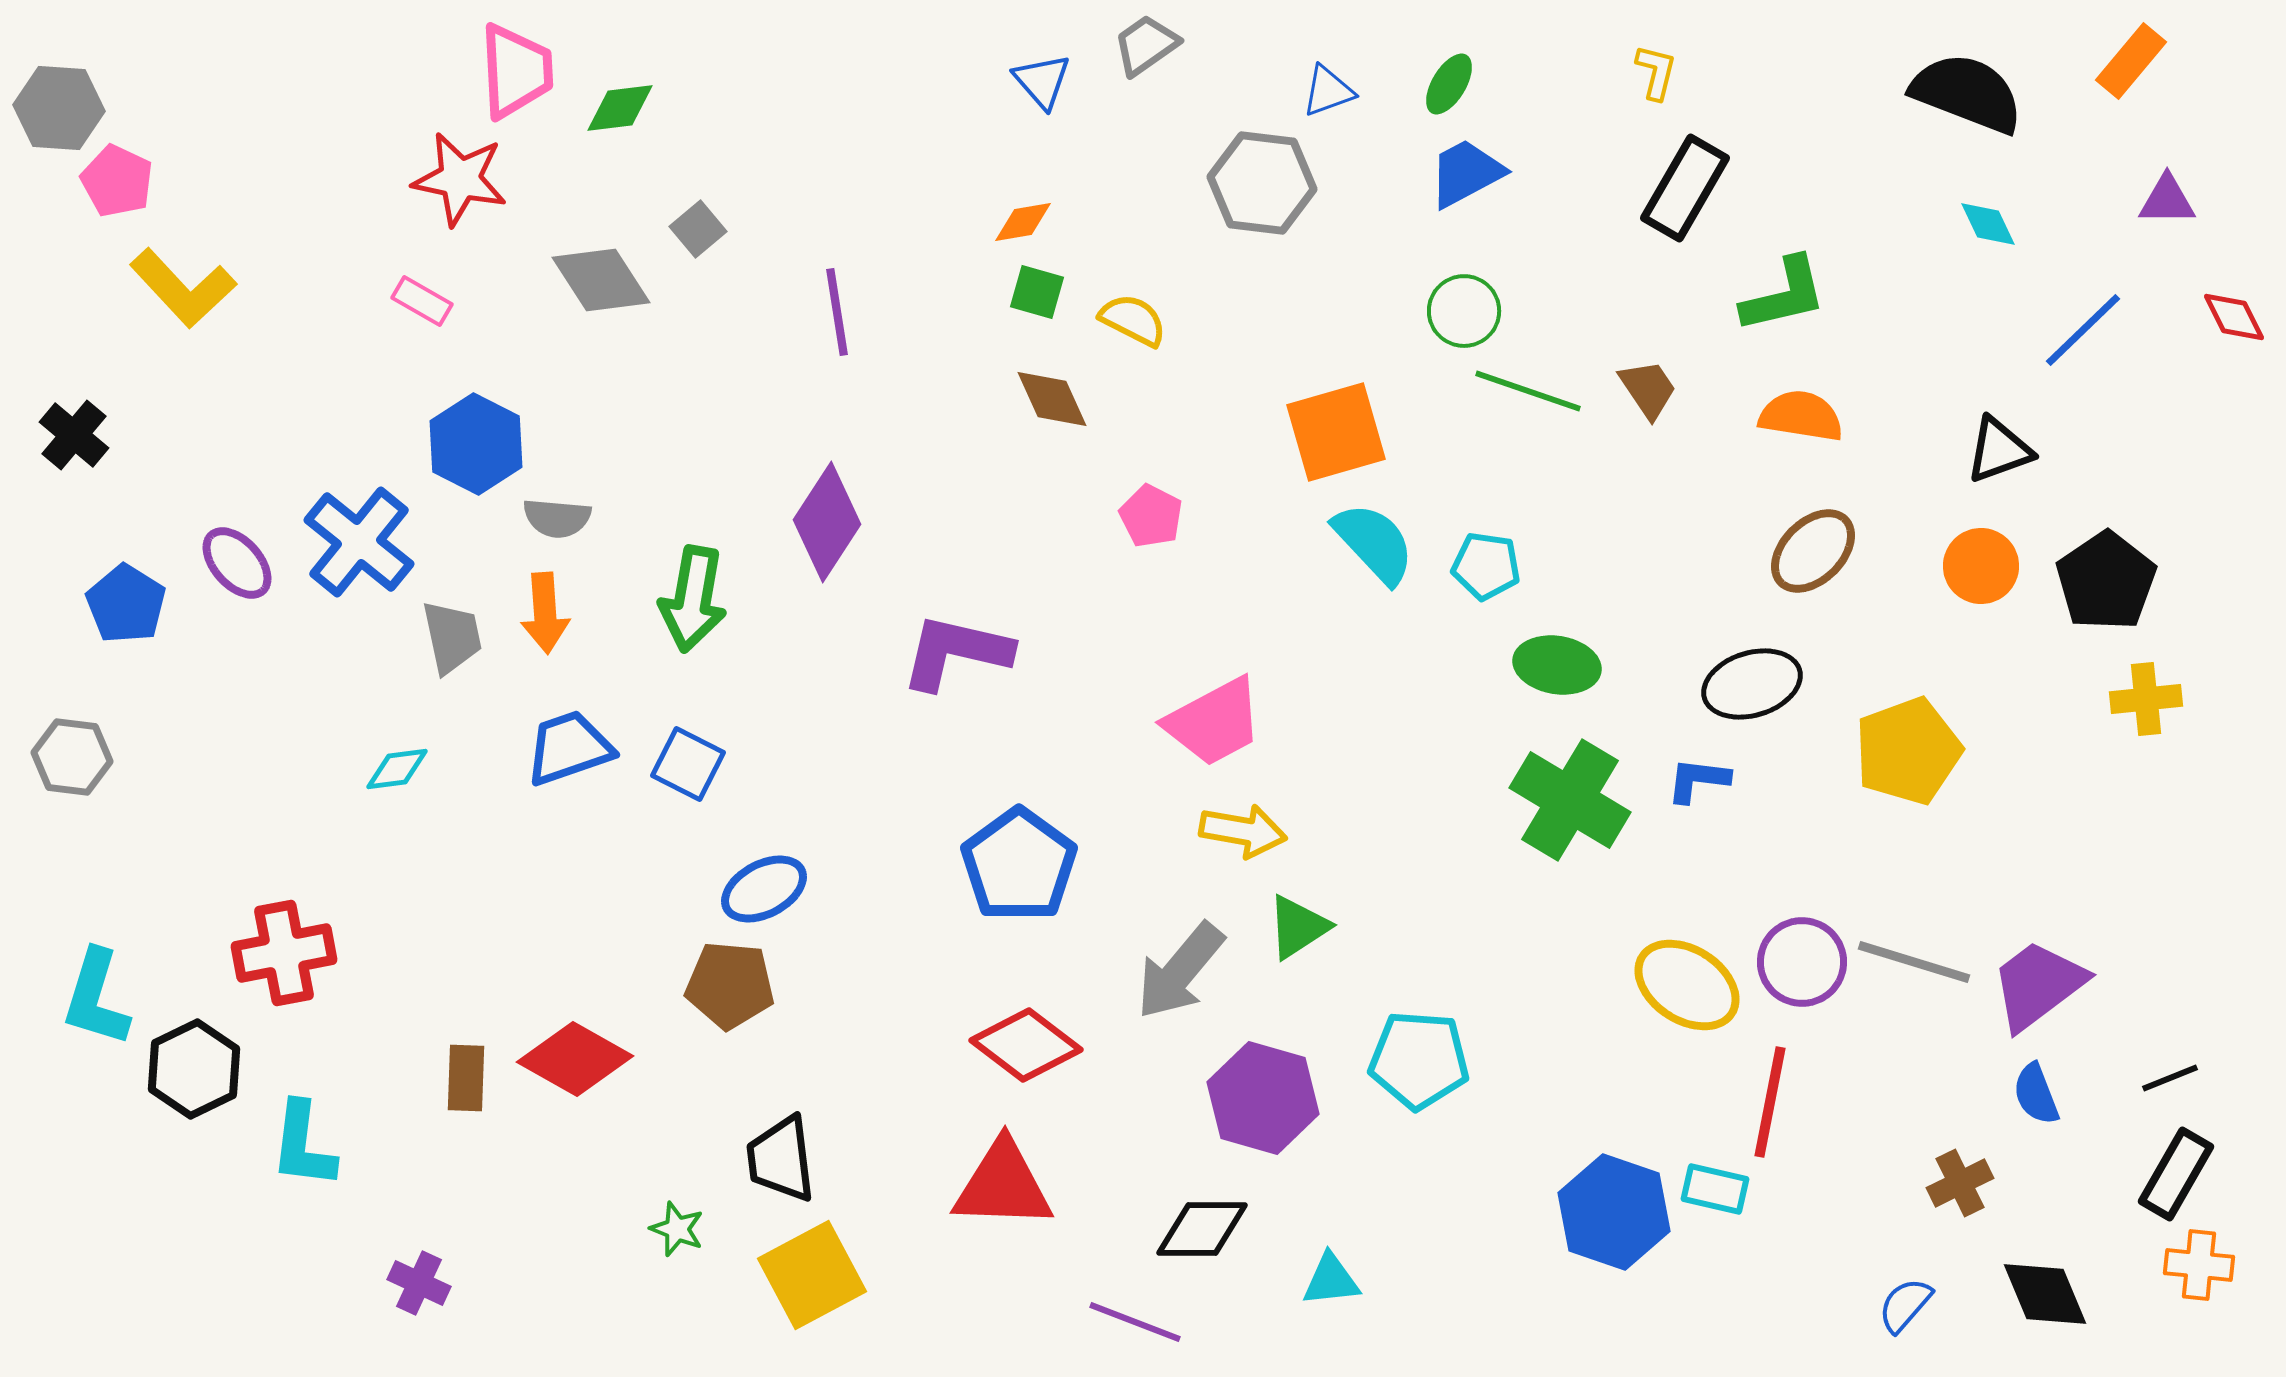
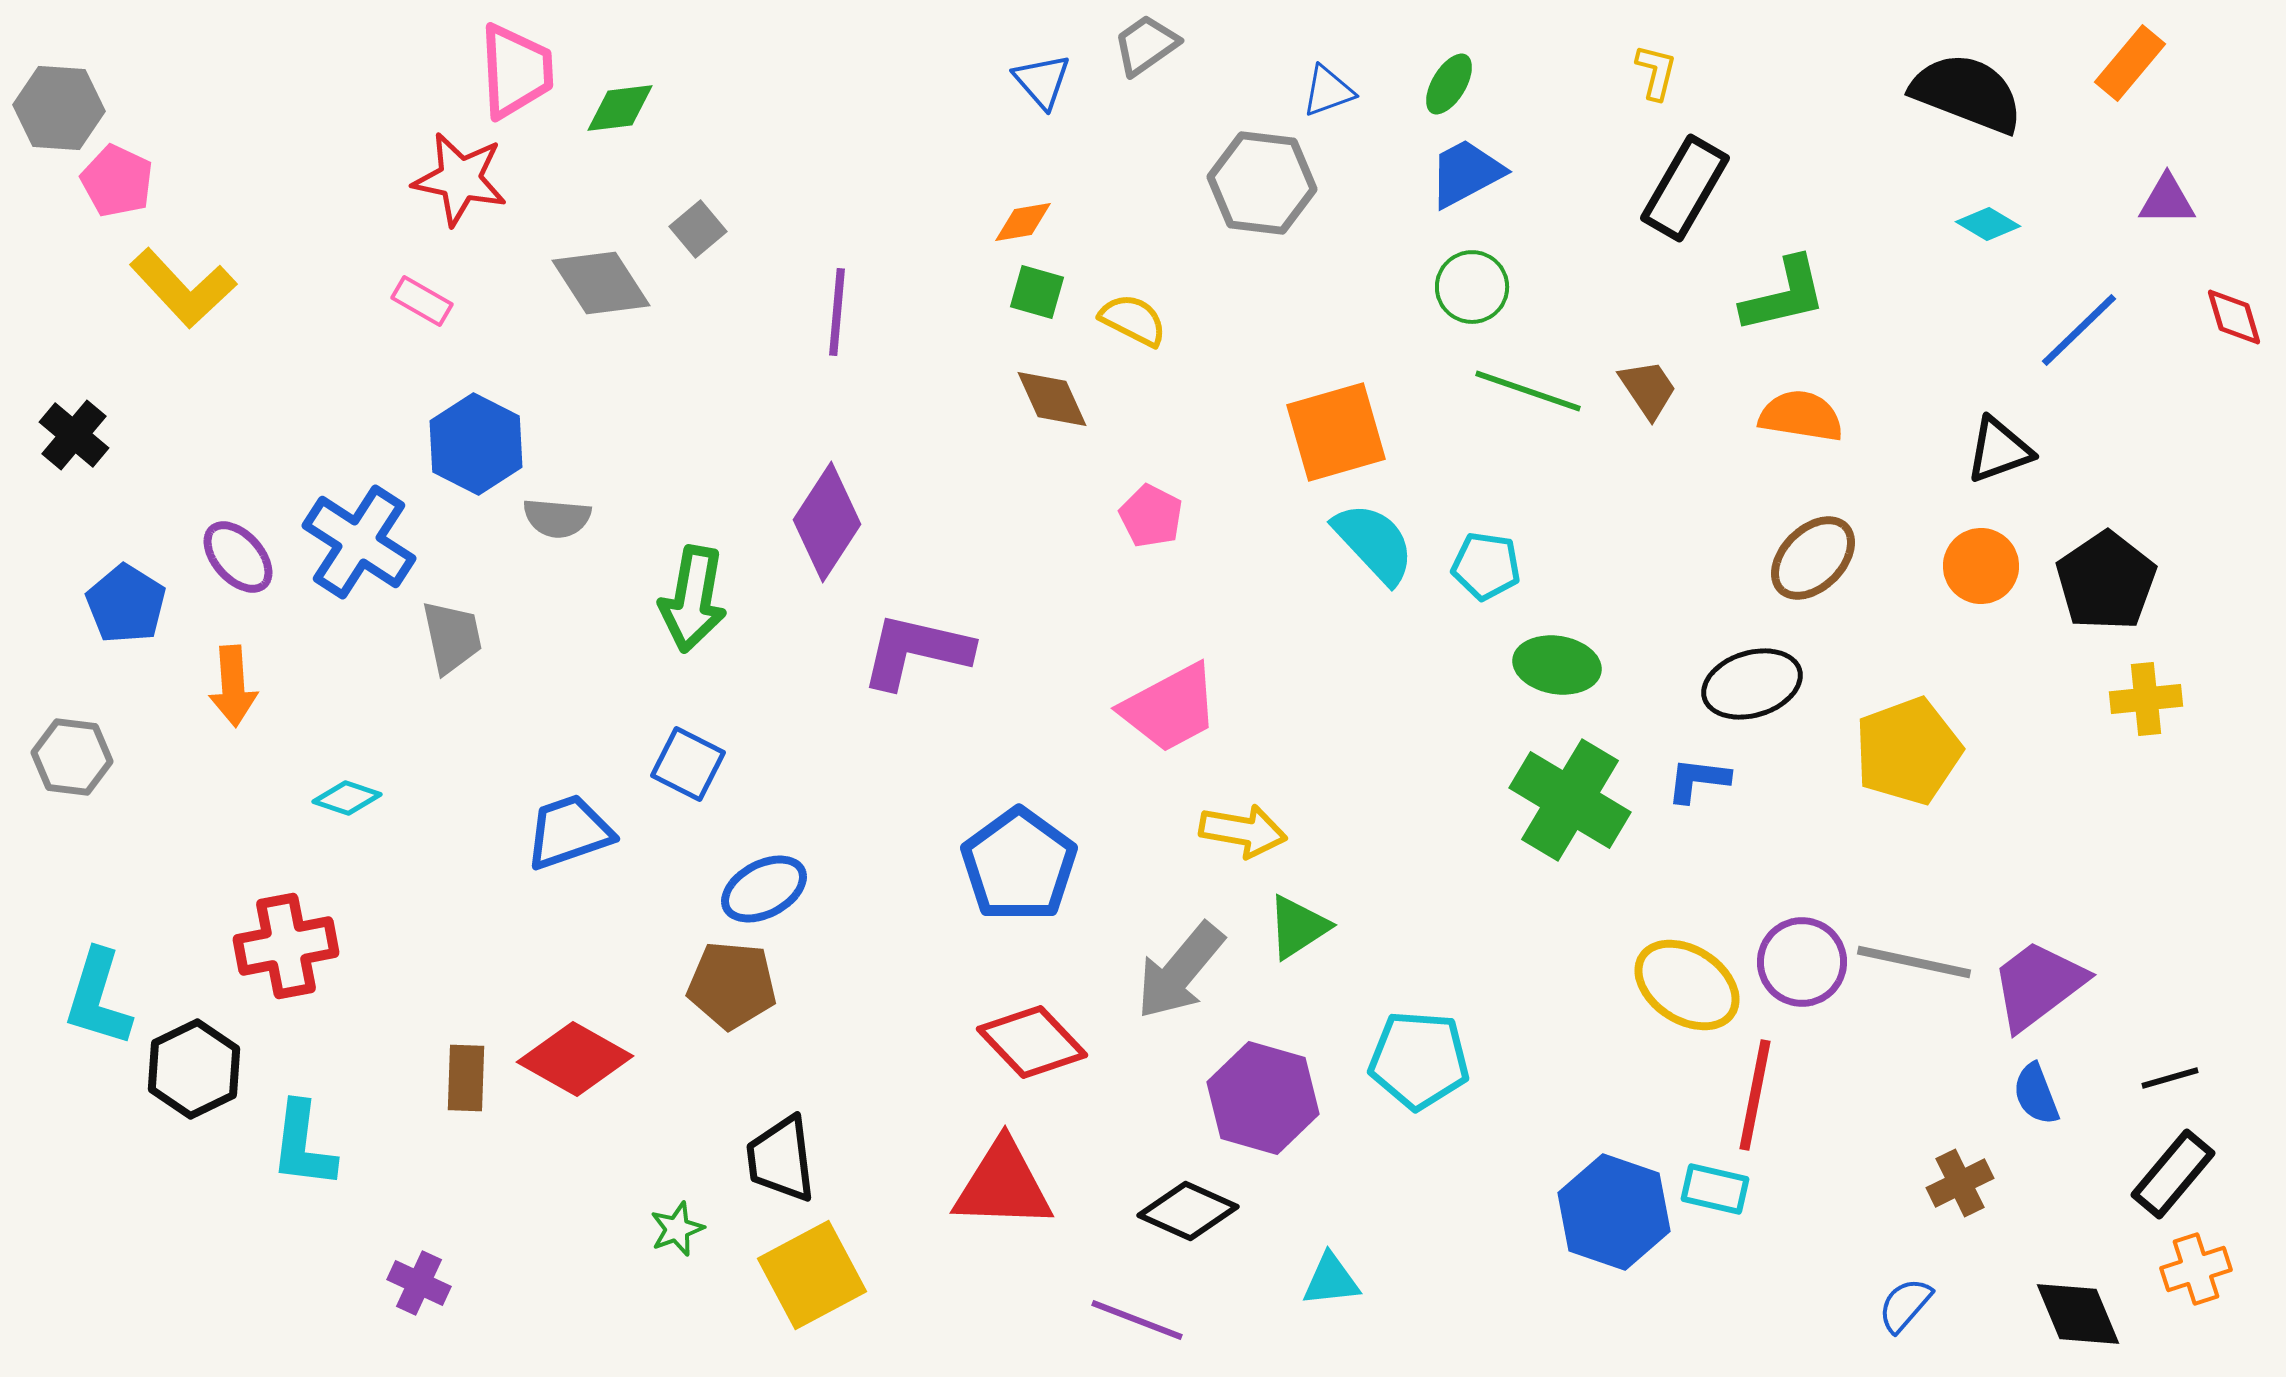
orange rectangle at (2131, 61): moved 1 px left, 2 px down
cyan diamond at (1988, 224): rotated 34 degrees counterclockwise
gray diamond at (601, 280): moved 3 px down
green circle at (1464, 311): moved 8 px right, 24 px up
purple line at (837, 312): rotated 14 degrees clockwise
red diamond at (2234, 317): rotated 10 degrees clockwise
blue line at (2083, 330): moved 4 px left
blue cross at (359, 542): rotated 6 degrees counterclockwise
brown ellipse at (1813, 551): moved 7 px down
purple ellipse at (237, 563): moved 1 px right, 6 px up
orange arrow at (545, 613): moved 312 px left, 73 px down
purple L-shape at (956, 652): moved 40 px left, 1 px up
pink trapezoid at (1214, 722): moved 44 px left, 14 px up
blue trapezoid at (569, 748): moved 84 px down
cyan diamond at (397, 769): moved 50 px left, 29 px down; rotated 26 degrees clockwise
red cross at (284, 953): moved 2 px right, 7 px up
gray line at (1914, 962): rotated 5 degrees counterclockwise
brown pentagon at (730, 985): moved 2 px right
cyan L-shape at (96, 998): moved 2 px right
red diamond at (1026, 1045): moved 6 px right, 3 px up; rotated 9 degrees clockwise
black line at (2170, 1078): rotated 6 degrees clockwise
red line at (1770, 1102): moved 15 px left, 7 px up
black rectangle at (2176, 1174): moved 3 px left; rotated 10 degrees clockwise
green star at (677, 1229): rotated 30 degrees clockwise
black diamond at (1202, 1229): moved 14 px left, 18 px up; rotated 24 degrees clockwise
orange cross at (2199, 1265): moved 3 px left, 4 px down; rotated 24 degrees counterclockwise
black diamond at (2045, 1294): moved 33 px right, 20 px down
purple line at (1135, 1322): moved 2 px right, 2 px up
